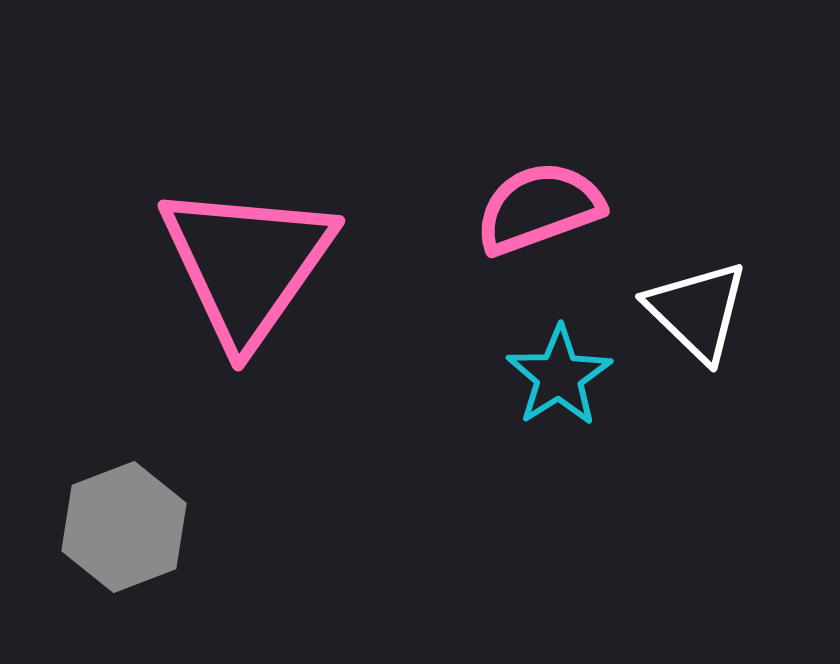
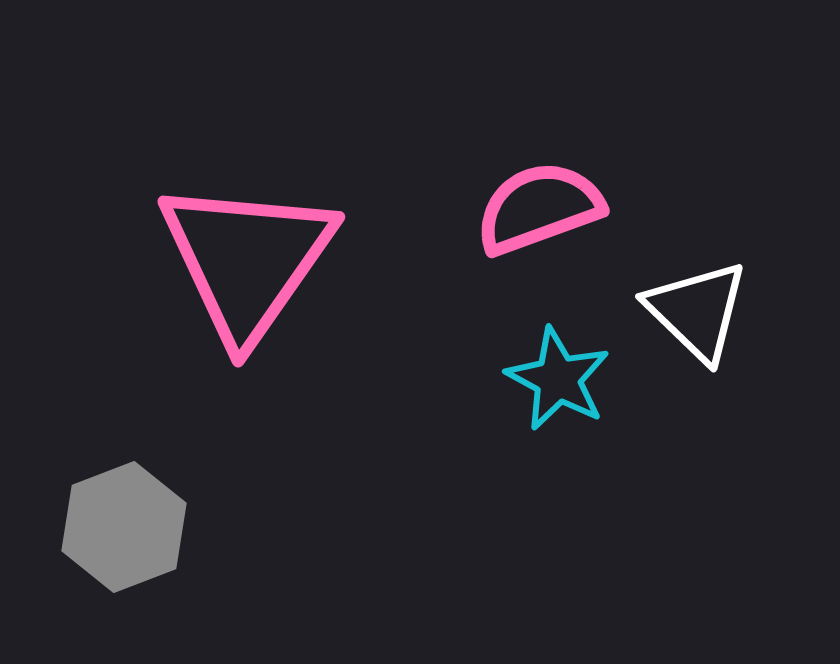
pink triangle: moved 4 px up
cyan star: moved 1 px left, 3 px down; rotated 12 degrees counterclockwise
